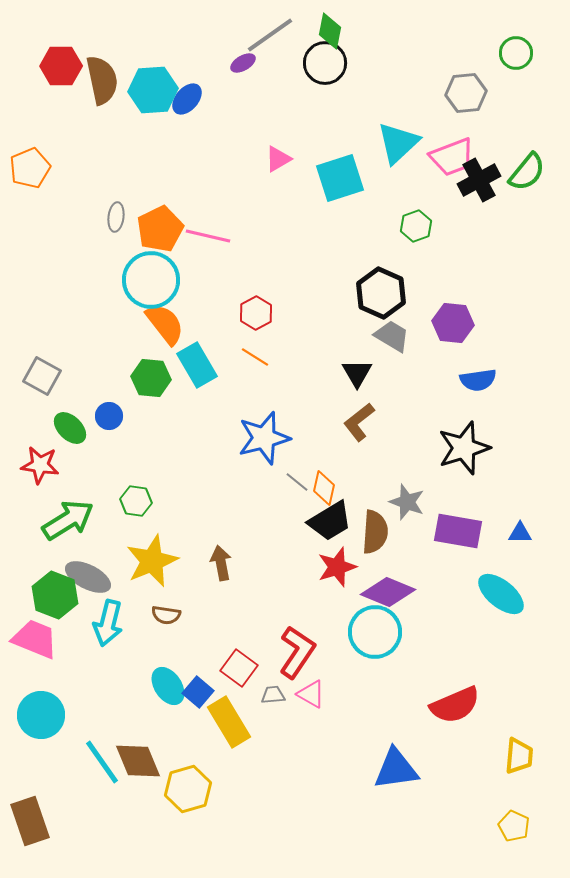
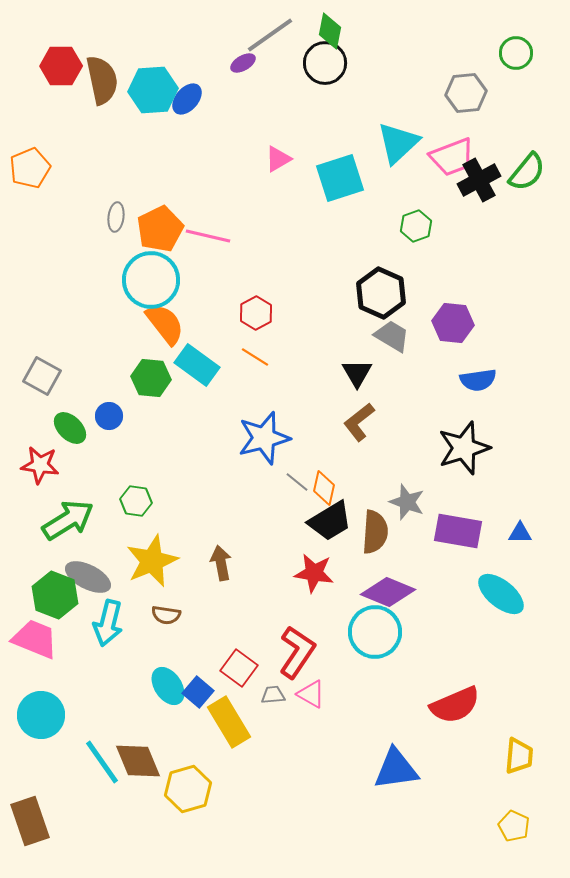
cyan rectangle at (197, 365): rotated 24 degrees counterclockwise
red star at (337, 567): moved 23 px left, 6 px down; rotated 27 degrees clockwise
